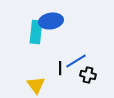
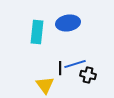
blue ellipse: moved 17 px right, 2 px down
cyan rectangle: moved 1 px right
blue line: moved 1 px left, 3 px down; rotated 15 degrees clockwise
yellow triangle: moved 9 px right
